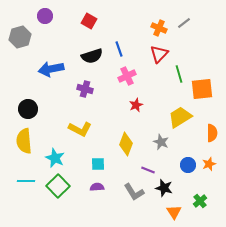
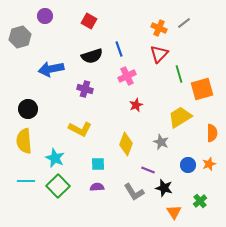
orange square: rotated 10 degrees counterclockwise
